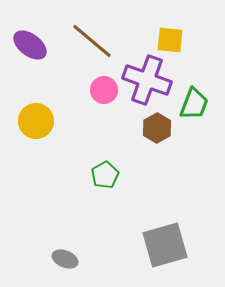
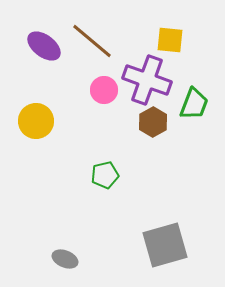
purple ellipse: moved 14 px right, 1 px down
brown hexagon: moved 4 px left, 6 px up
green pentagon: rotated 16 degrees clockwise
